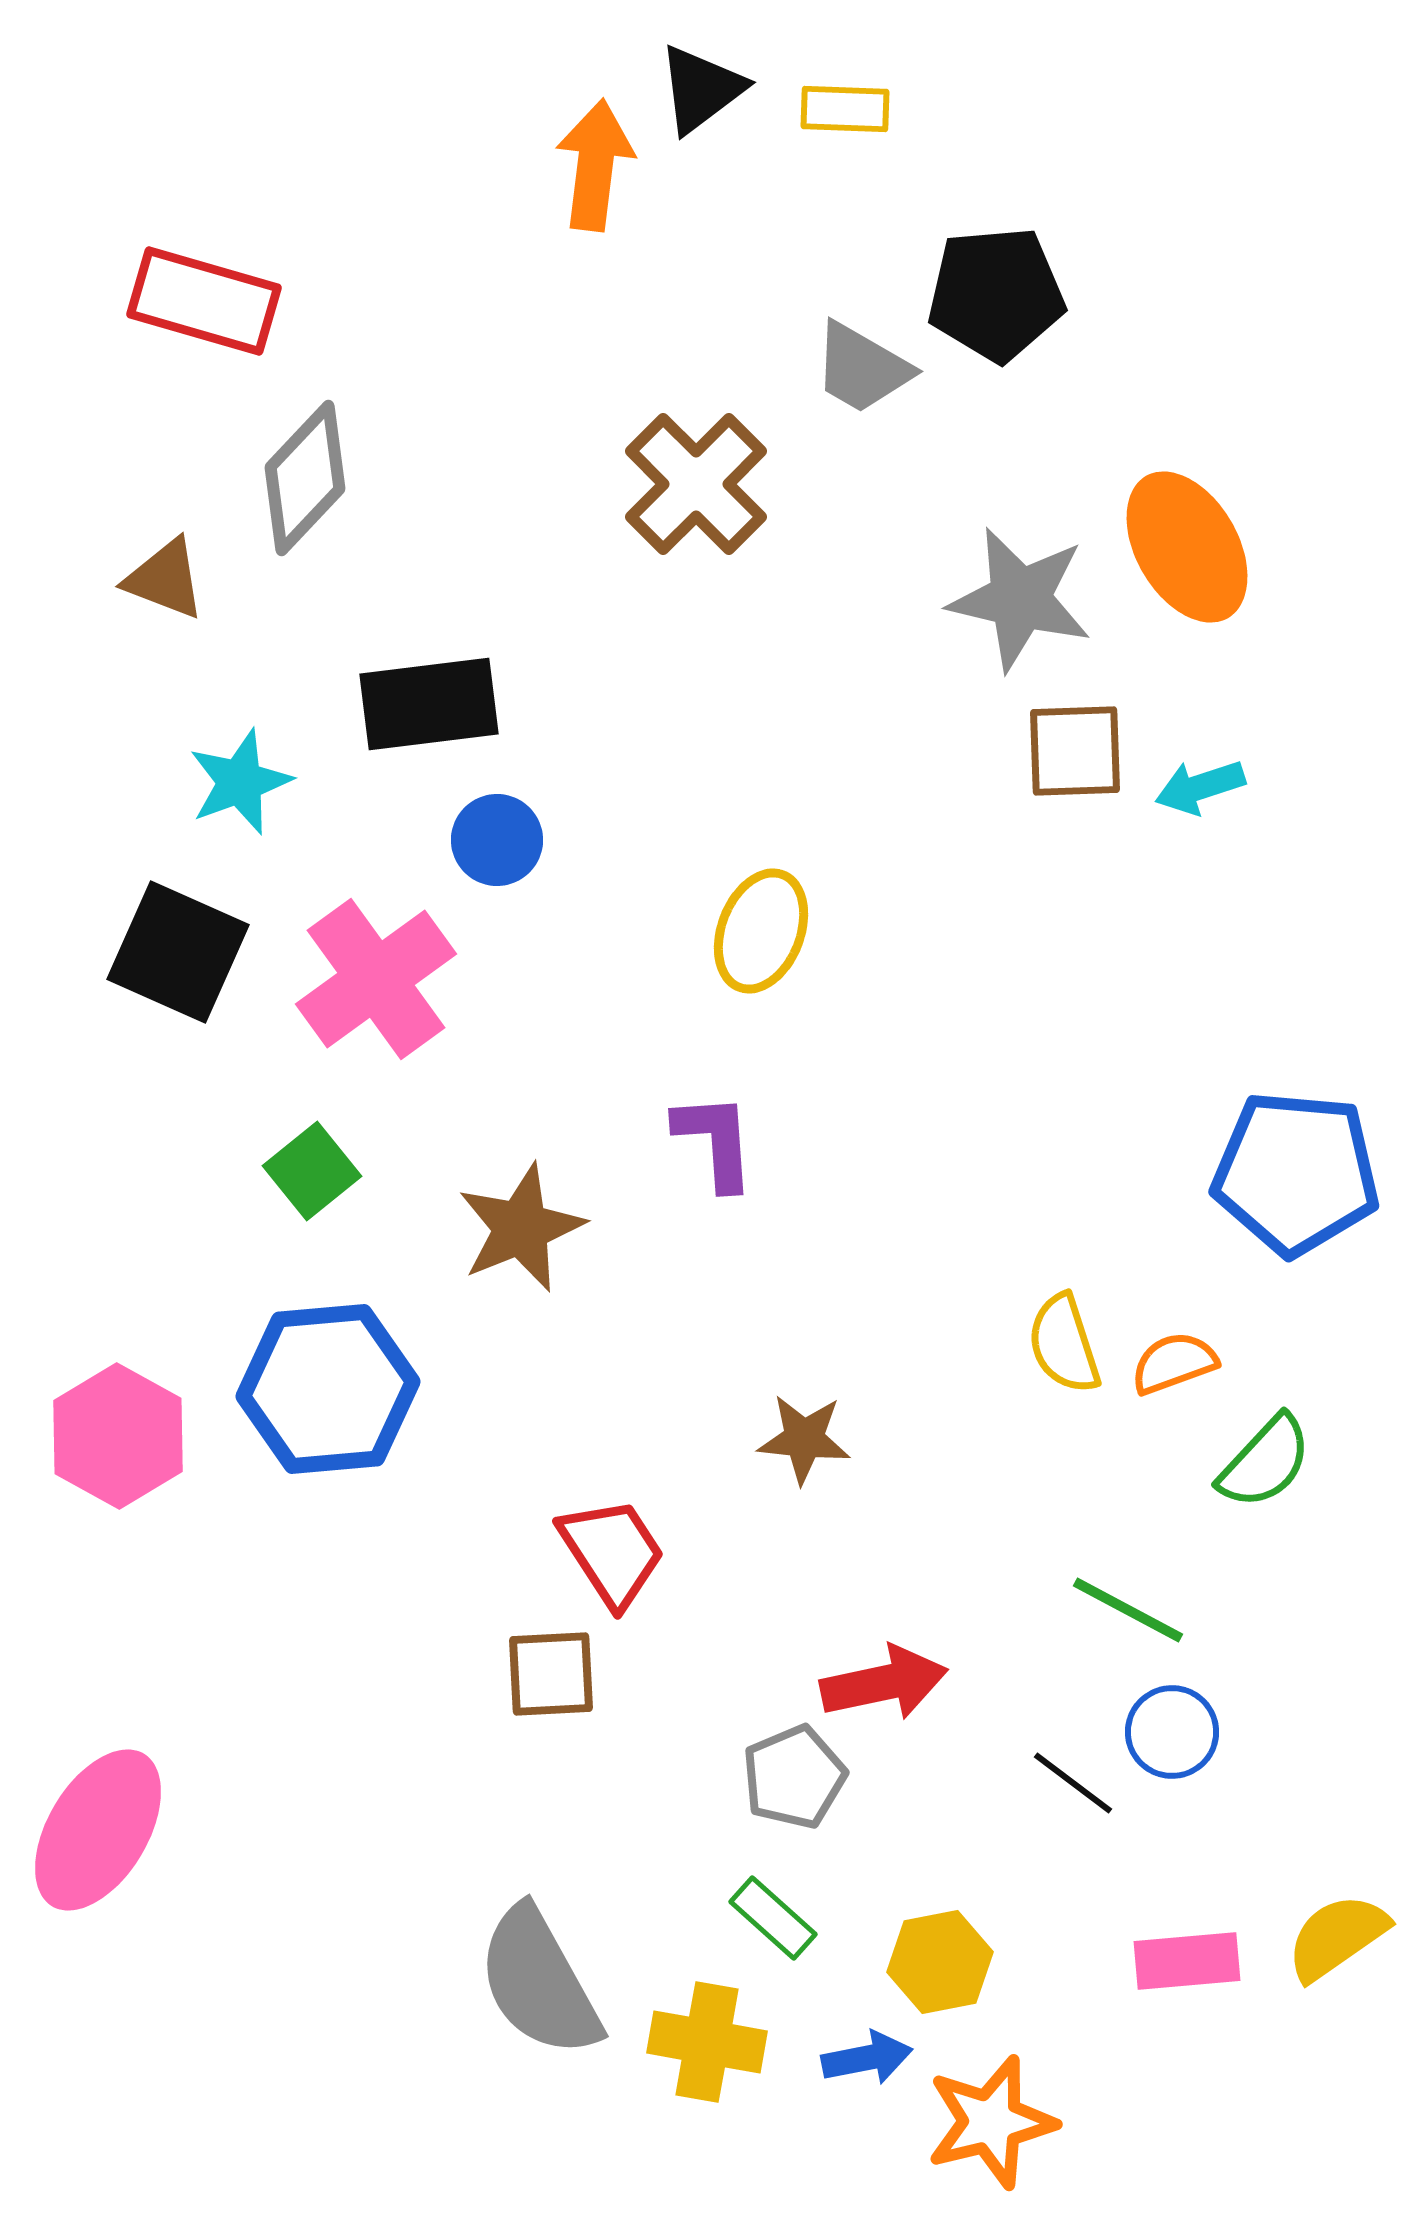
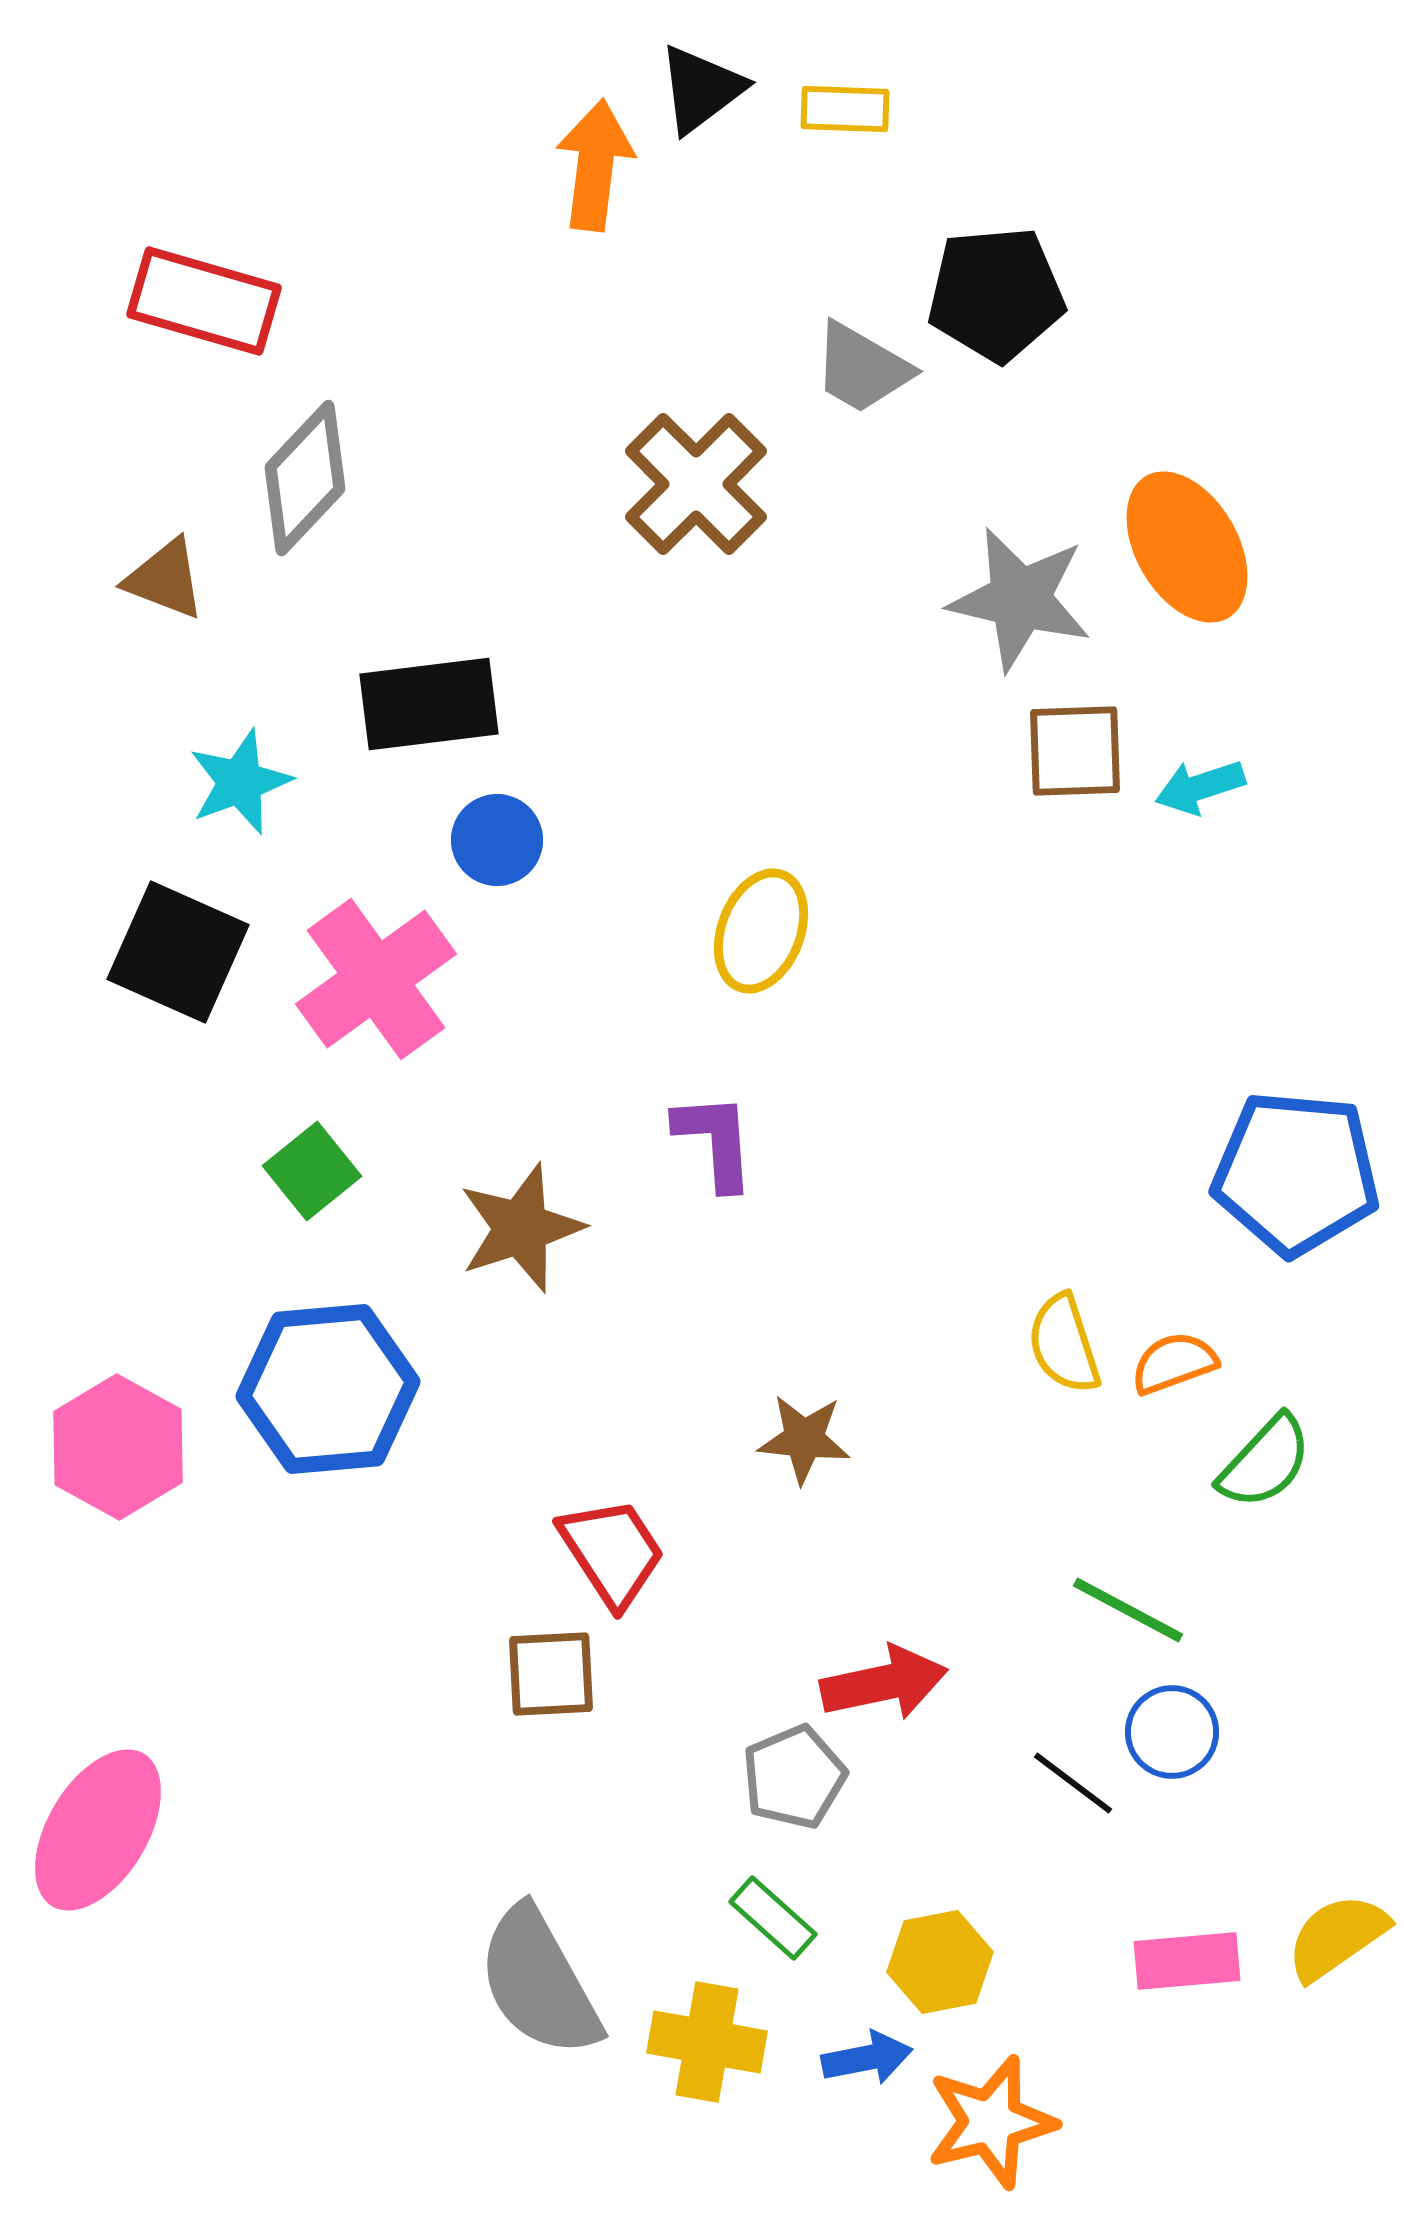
brown star at (521, 1228): rotated 4 degrees clockwise
pink hexagon at (118, 1436): moved 11 px down
